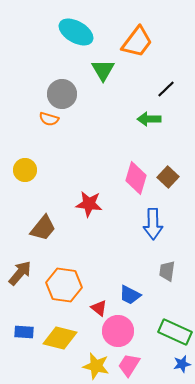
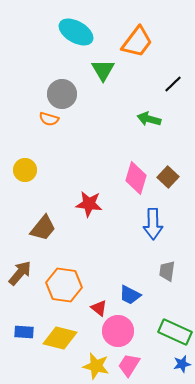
black line: moved 7 px right, 5 px up
green arrow: rotated 15 degrees clockwise
